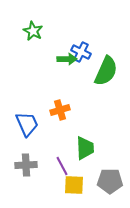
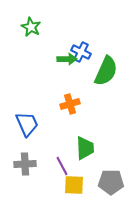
green star: moved 2 px left, 4 px up
orange cross: moved 10 px right, 6 px up
gray cross: moved 1 px left, 1 px up
gray pentagon: moved 1 px right, 1 px down
